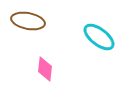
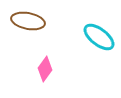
pink diamond: rotated 30 degrees clockwise
